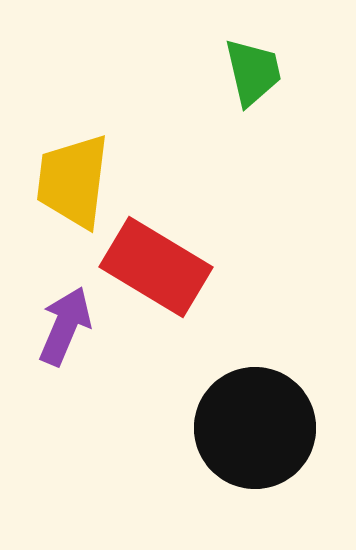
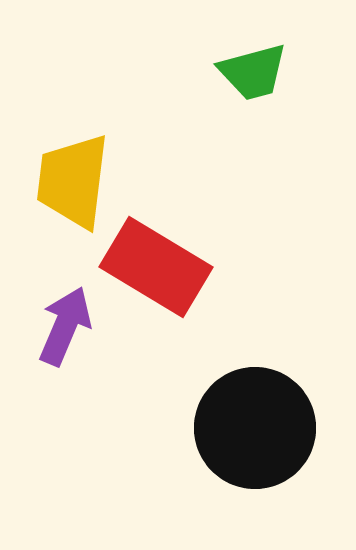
green trapezoid: rotated 88 degrees clockwise
